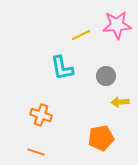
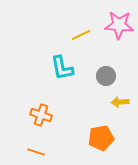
pink star: moved 2 px right; rotated 8 degrees clockwise
